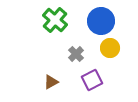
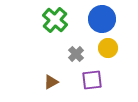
blue circle: moved 1 px right, 2 px up
yellow circle: moved 2 px left
purple square: rotated 20 degrees clockwise
